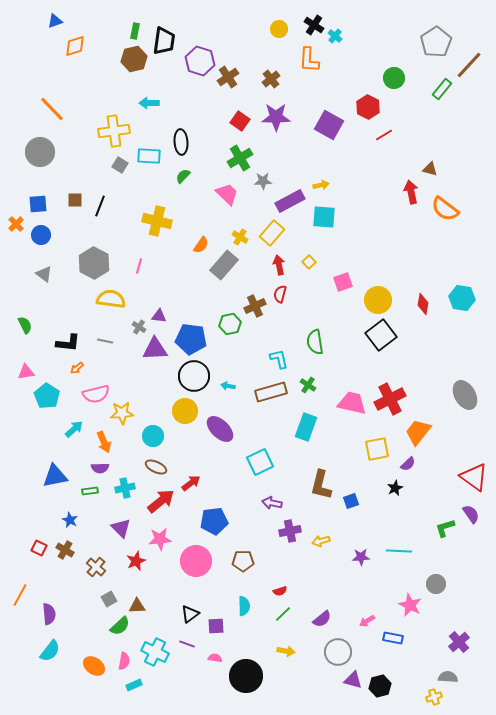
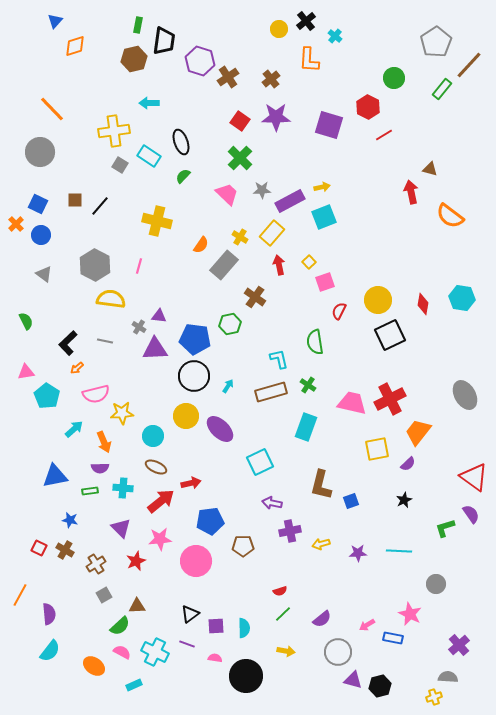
blue triangle at (55, 21): rotated 28 degrees counterclockwise
black cross at (314, 25): moved 8 px left, 4 px up; rotated 18 degrees clockwise
green rectangle at (135, 31): moved 3 px right, 6 px up
purple square at (329, 125): rotated 12 degrees counterclockwise
black ellipse at (181, 142): rotated 15 degrees counterclockwise
cyan rectangle at (149, 156): rotated 30 degrees clockwise
green cross at (240, 158): rotated 15 degrees counterclockwise
gray star at (263, 181): moved 1 px left, 9 px down
yellow arrow at (321, 185): moved 1 px right, 2 px down
blue square at (38, 204): rotated 30 degrees clockwise
black line at (100, 206): rotated 20 degrees clockwise
orange semicircle at (445, 209): moved 5 px right, 7 px down
cyan square at (324, 217): rotated 25 degrees counterclockwise
gray hexagon at (94, 263): moved 1 px right, 2 px down
pink square at (343, 282): moved 18 px left
red semicircle at (280, 294): moved 59 px right, 17 px down; rotated 12 degrees clockwise
brown cross at (255, 306): moved 9 px up; rotated 30 degrees counterclockwise
green semicircle at (25, 325): moved 1 px right, 4 px up
black square at (381, 335): moved 9 px right; rotated 12 degrees clockwise
blue pentagon at (191, 339): moved 4 px right
black L-shape at (68, 343): rotated 130 degrees clockwise
cyan arrow at (228, 386): rotated 112 degrees clockwise
yellow circle at (185, 411): moved 1 px right, 5 px down
red arrow at (191, 483): rotated 24 degrees clockwise
cyan cross at (125, 488): moved 2 px left; rotated 18 degrees clockwise
black star at (395, 488): moved 9 px right, 12 px down
blue star at (70, 520): rotated 14 degrees counterclockwise
blue pentagon at (214, 521): moved 4 px left
yellow arrow at (321, 541): moved 3 px down
purple star at (361, 557): moved 3 px left, 4 px up
brown pentagon at (243, 561): moved 15 px up
brown cross at (96, 567): moved 3 px up; rotated 18 degrees clockwise
gray square at (109, 599): moved 5 px left, 4 px up
pink star at (410, 605): moved 9 px down
cyan semicircle at (244, 606): moved 22 px down
pink arrow at (367, 621): moved 4 px down
purple cross at (459, 642): moved 3 px down
pink semicircle at (124, 661): moved 2 px left, 9 px up; rotated 72 degrees counterclockwise
